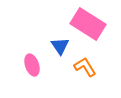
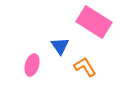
pink rectangle: moved 6 px right, 2 px up
pink ellipse: rotated 35 degrees clockwise
